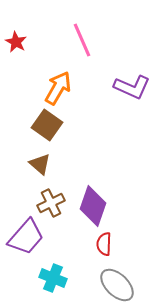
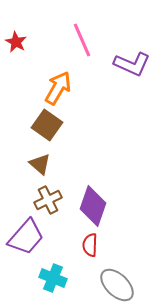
purple L-shape: moved 23 px up
brown cross: moved 3 px left, 3 px up
red semicircle: moved 14 px left, 1 px down
